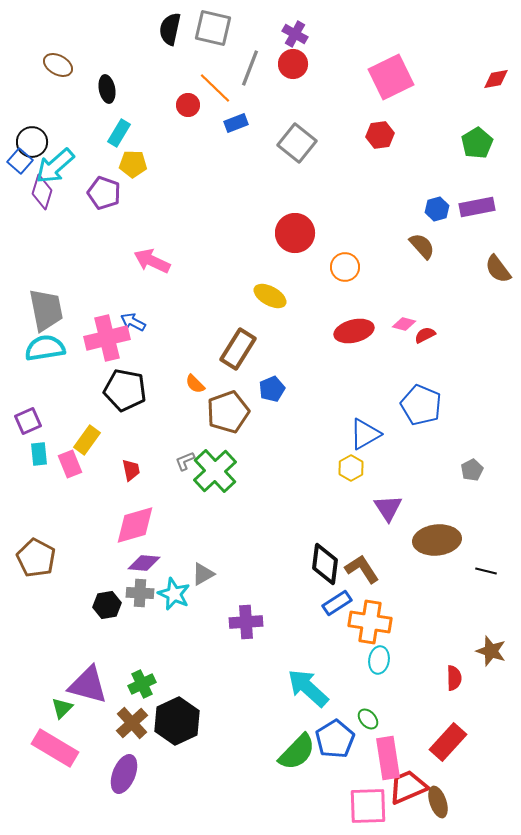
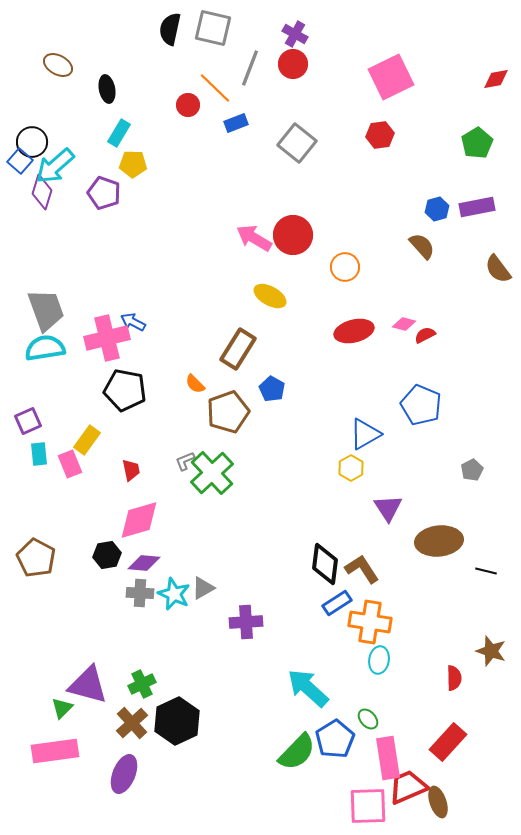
red circle at (295, 233): moved 2 px left, 2 px down
pink arrow at (152, 261): moved 102 px right, 23 px up; rotated 6 degrees clockwise
gray trapezoid at (46, 310): rotated 9 degrees counterclockwise
blue pentagon at (272, 389): rotated 20 degrees counterclockwise
green cross at (215, 471): moved 3 px left, 2 px down
pink diamond at (135, 525): moved 4 px right, 5 px up
brown ellipse at (437, 540): moved 2 px right, 1 px down
gray triangle at (203, 574): moved 14 px down
black hexagon at (107, 605): moved 50 px up
pink rectangle at (55, 748): moved 3 px down; rotated 39 degrees counterclockwise
